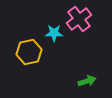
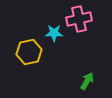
pink cross: rotated 25 degrees clockwise
green arrow: rotated 42 degrees counterclockwise
